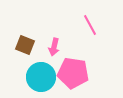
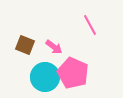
pink arrow: rotated 66 degrees counterclockwise
pink pentagon: rotated 16 degrees clockwise
cyan circle: moved 4 px right
